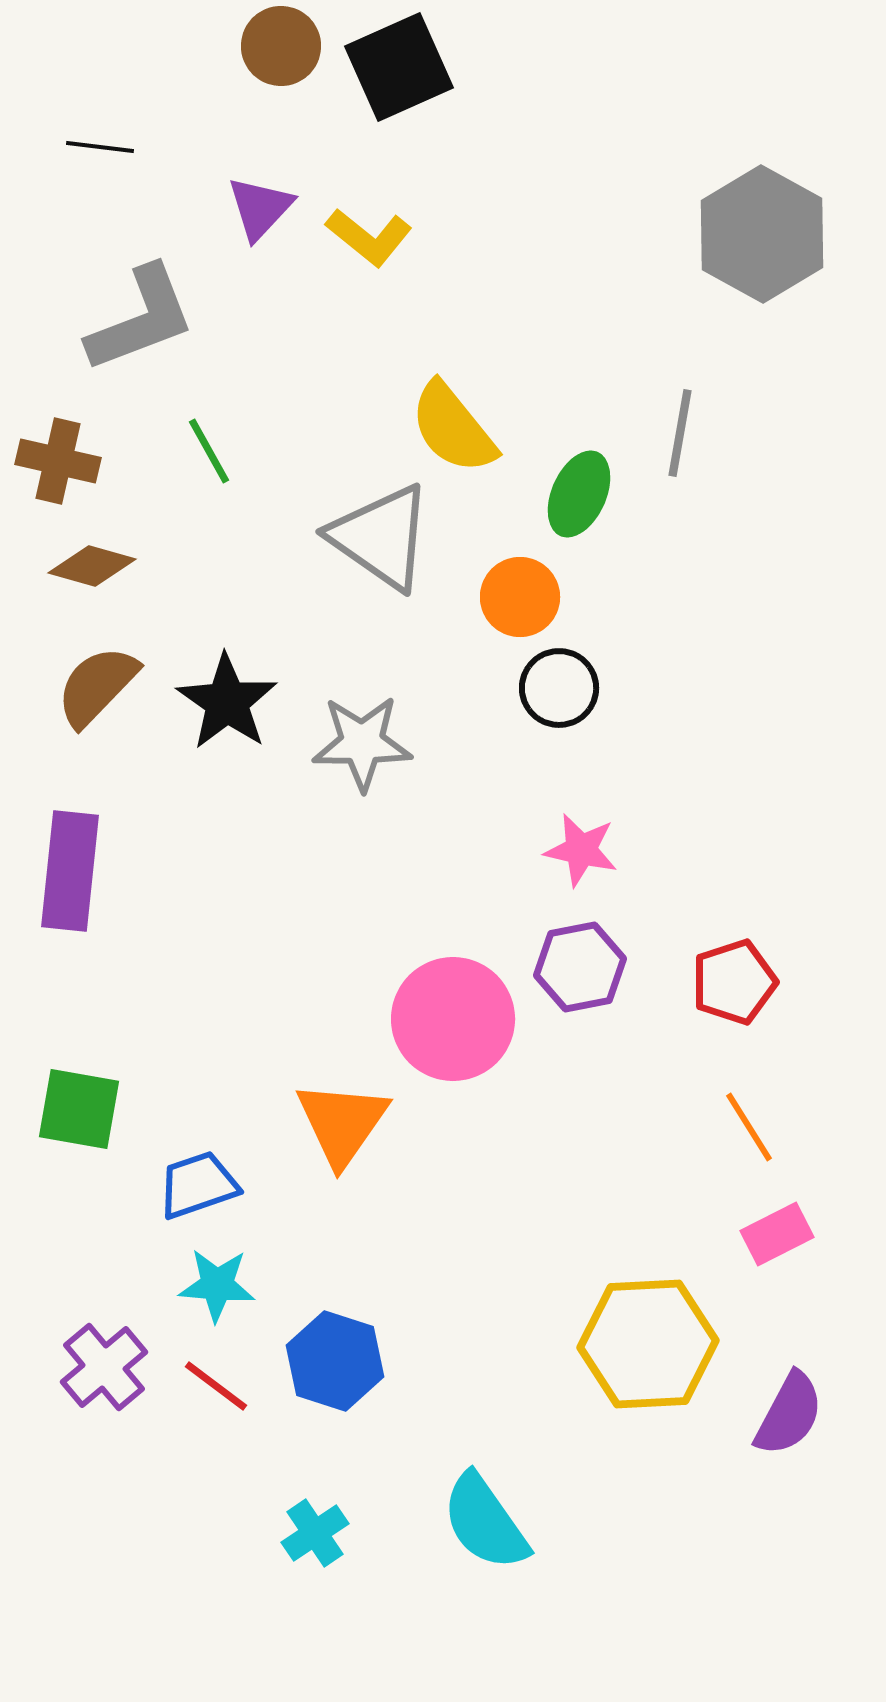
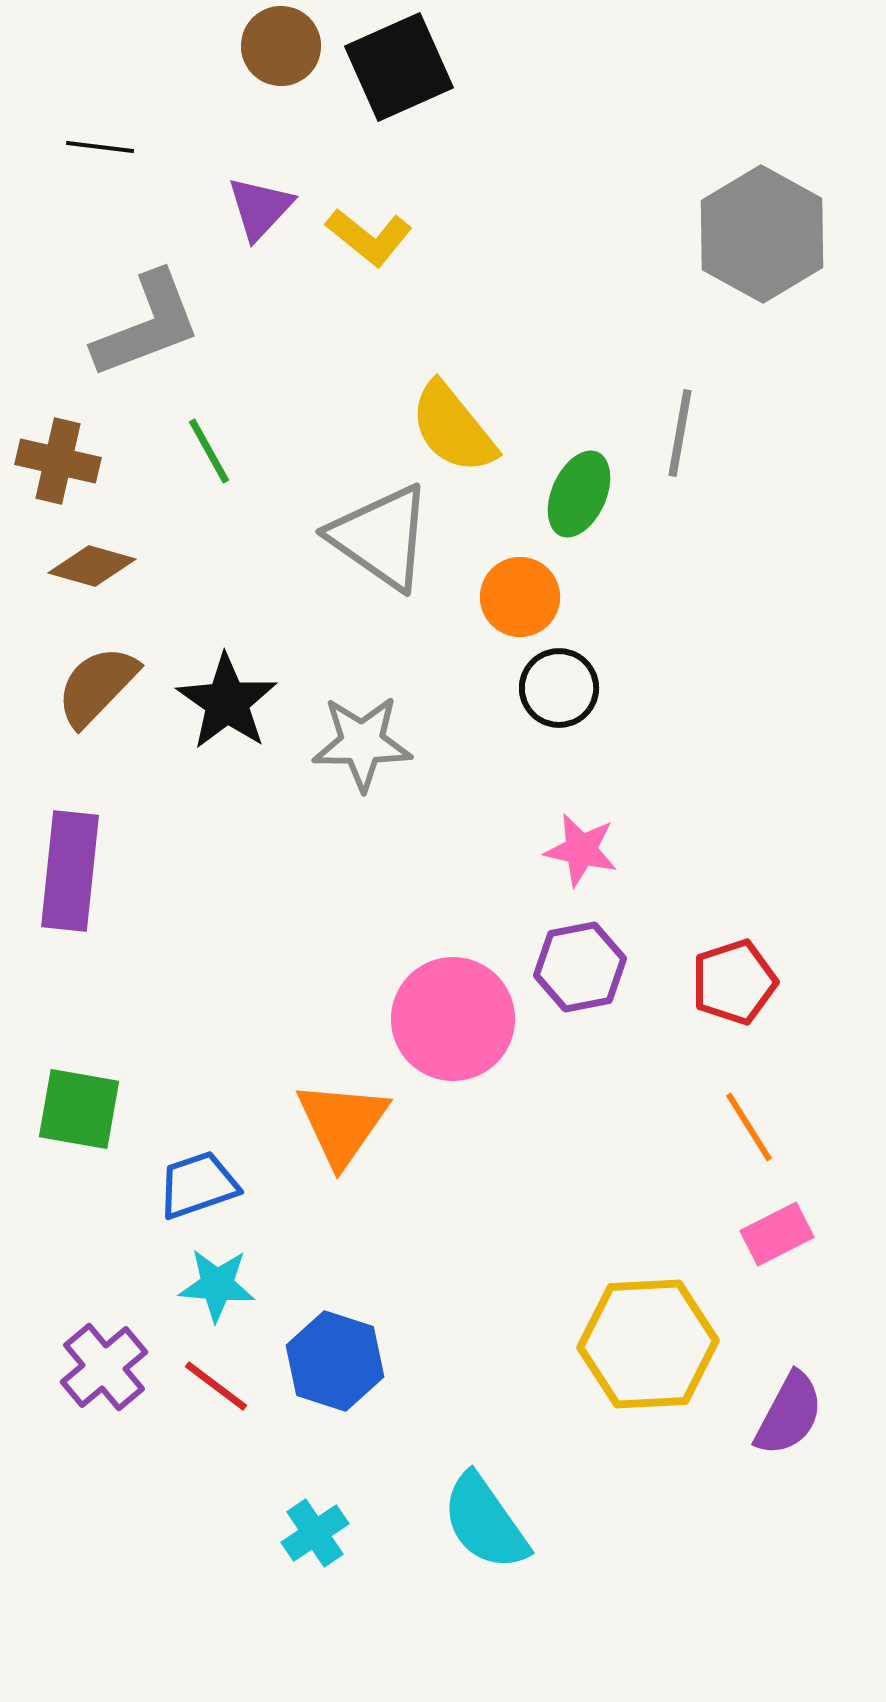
gray L-shape: moved 6 px right, 6 px down
